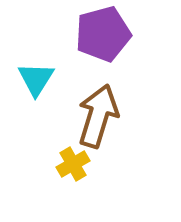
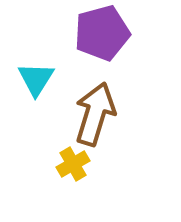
purple pentagon: moved 1 px left, 1 px up
brown arrow: moved 3 px left, 2 px up
